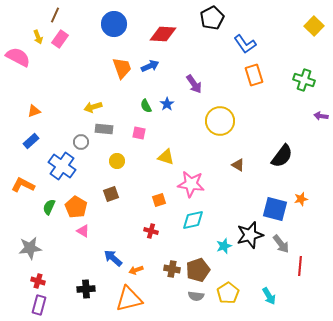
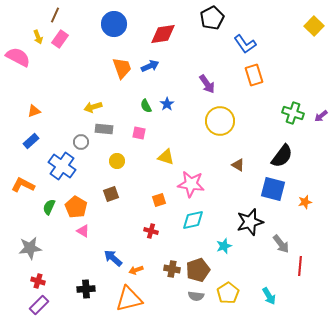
red diamond at (163, 34): rotated 12 degrees counterclockwise
green cross at (304, 80): moved 11 px left, 33 px down
purple arrow at (194, 84): moved 13 px right
purple arrow at (321, 116): rotated 48 degrees counterclockwise
orange star at (301, 199): moved 4 px right, 3 px down
blue square at (275, 209): moved 2 px left, 20 px up
black star at (250, 235): moved 13 px up
purple rectangle at (39, 305): rotated 30 degrees clockwise
